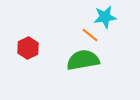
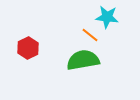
cyan star: moved 2 px right; rotated 15 degrees clockwise
